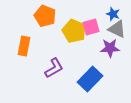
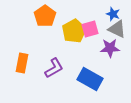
orange pentagon: rotated 15 degrees clockwise
pink square: moved 1 px left, 2 px down
yellow pentagon: rotated 20 degrees clockwise
orange rectangle: moved 2 px left, 17 px down
blue rectangle: rotated 75 degrees clockwise
